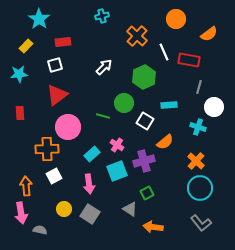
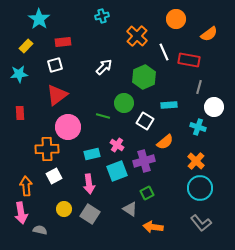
cyan rectangle at (92, 154): rotated 28 degrees clockwise
